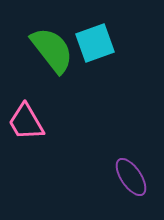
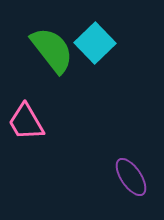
cyan square: rotated 24 degrees counterclockwise
